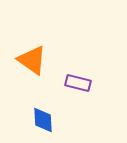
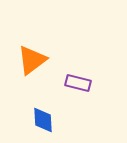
orange triangle: rotated 48 degrees clockwise
